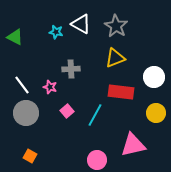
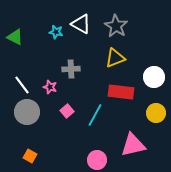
gray circle: moved 1 px right, 1 px up
